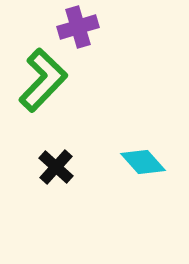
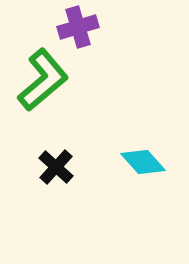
green L-shape: rotated 6 degrees clockwise
